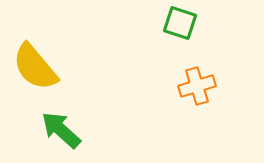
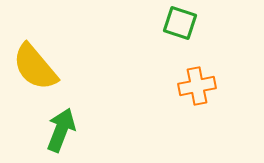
orange cross: rotated 6 degrees clockwise
green arrow: rotated 69 degrees clockwise
